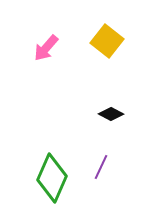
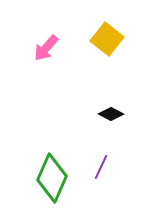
yellow square: moved 2 px up
